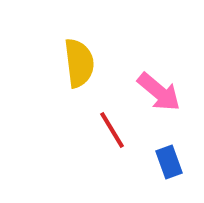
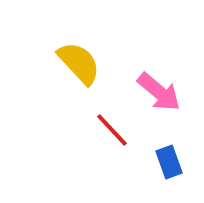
yellow semicircle: rotated 36 degrees counterclockwise
red line: rotated 12 degrees counterclockwise
